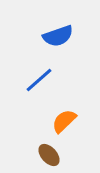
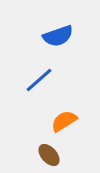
orange semicircle: rotated 12 degrees clockwise
